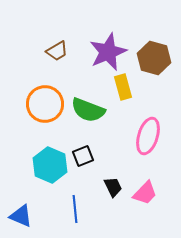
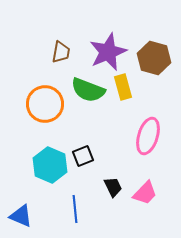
brown trapezoid: moved 4 px right, 1 px down; rotated 50 degrees counterclockwise
green semicircle: moved 20 px up
